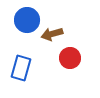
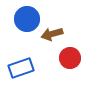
blue circle: moved 1 px up
blue rectangle: rotated 55 degrees clockwise
